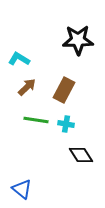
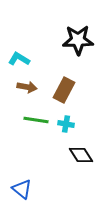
brown arrow: rotated 54 degrees clockwise
